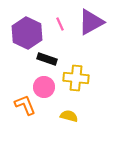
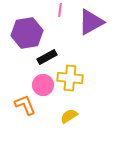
pink line: moved 14 px up; rotated 32 degrees clockwise
purple hexagon: rotated 24 degrees clockwise
black rectangle: moved 2 px up; rotated 48 degrees counterclockwise
yellow cross: moved 6 px left
pink circle: moved 1 px left, 2 px up
yellow semicircle: rotated 48 degrees counterclockwise
